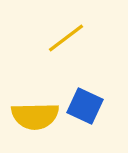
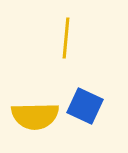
yellow line: rotated 48 degrees counterclockwise
